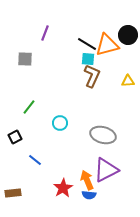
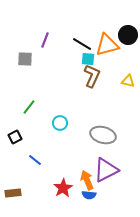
purple line: moved 7 px down
black line: moved 5 px left
yellow triangle: rotated 16 degrees clockwise
